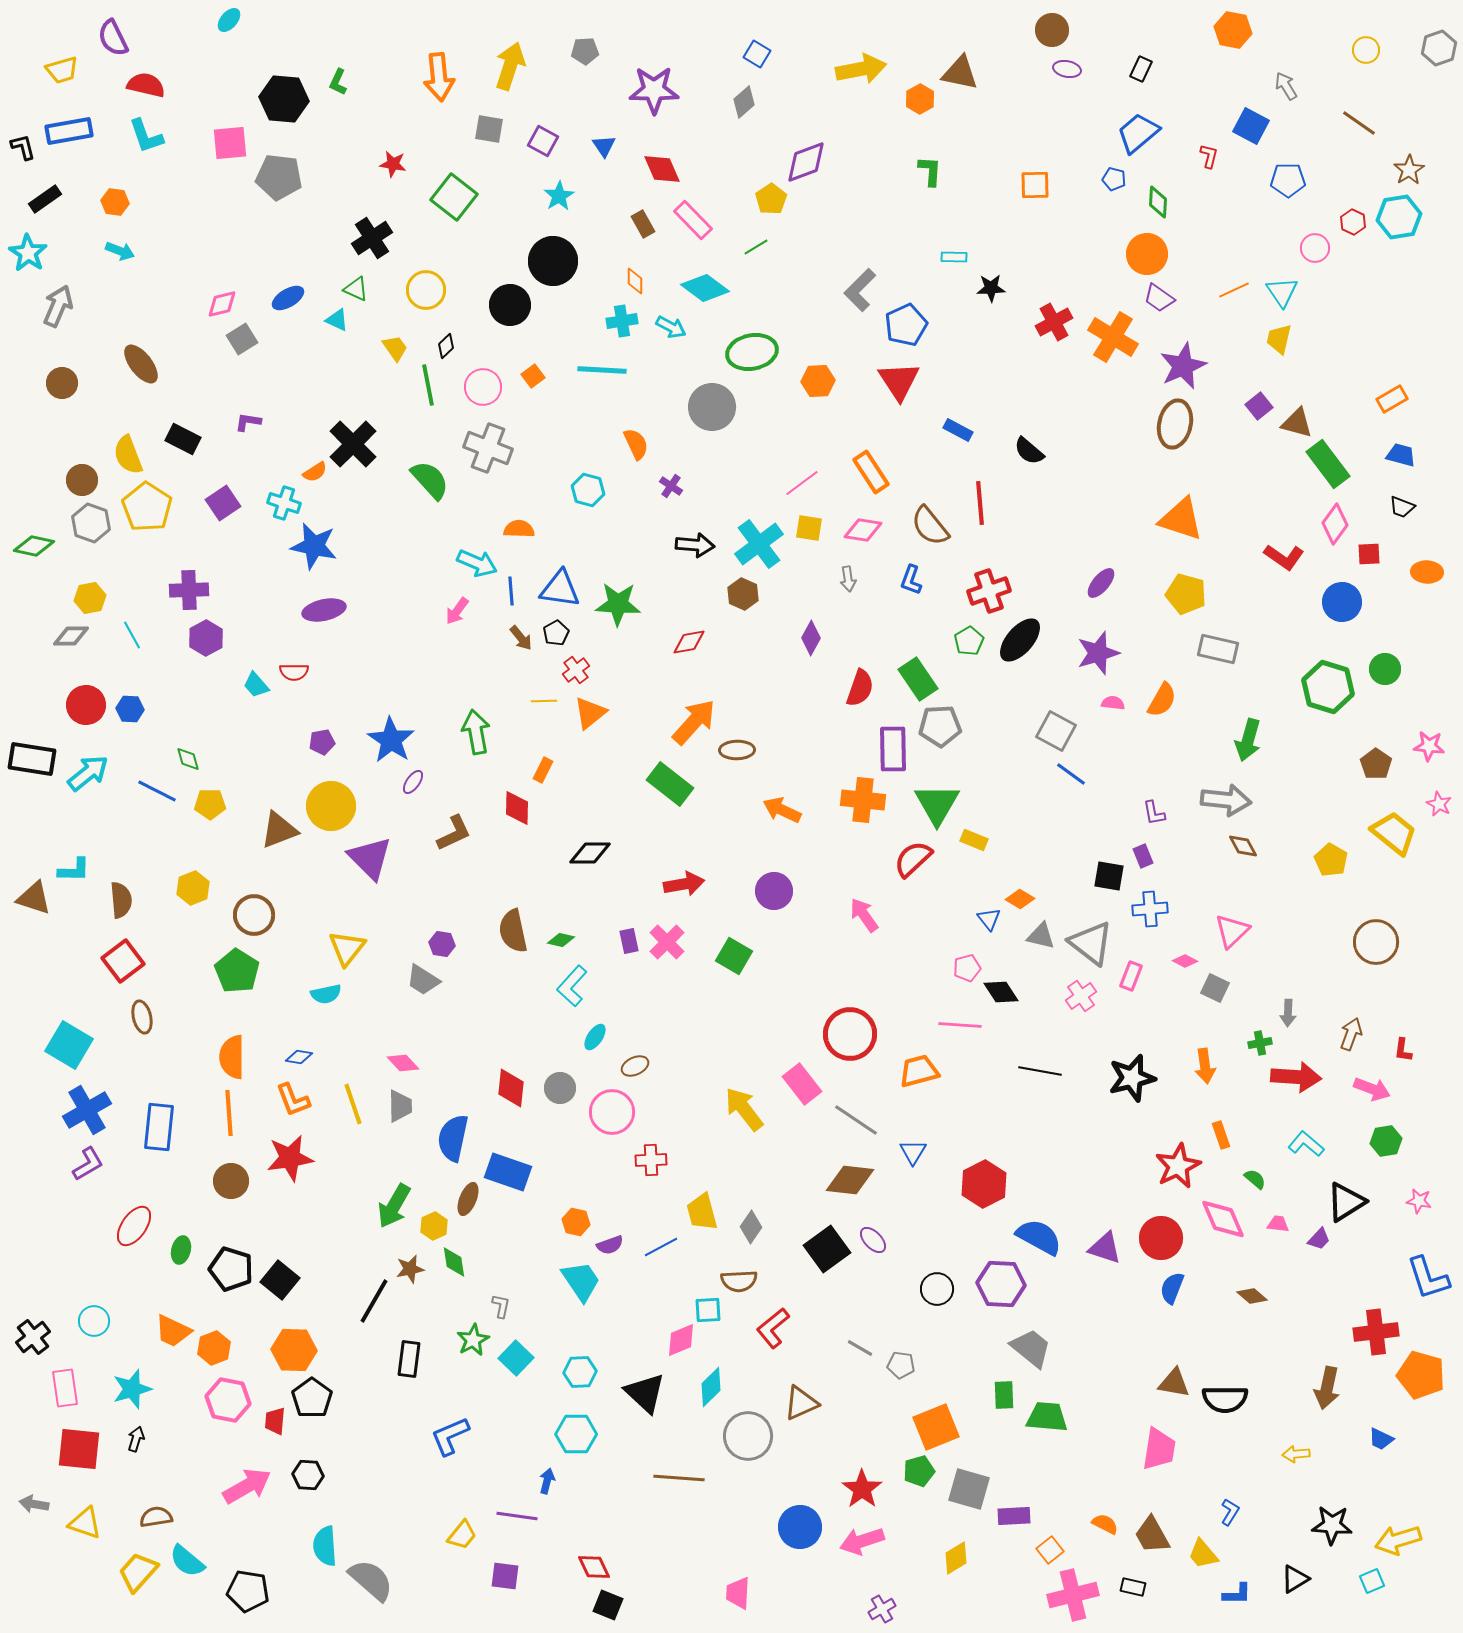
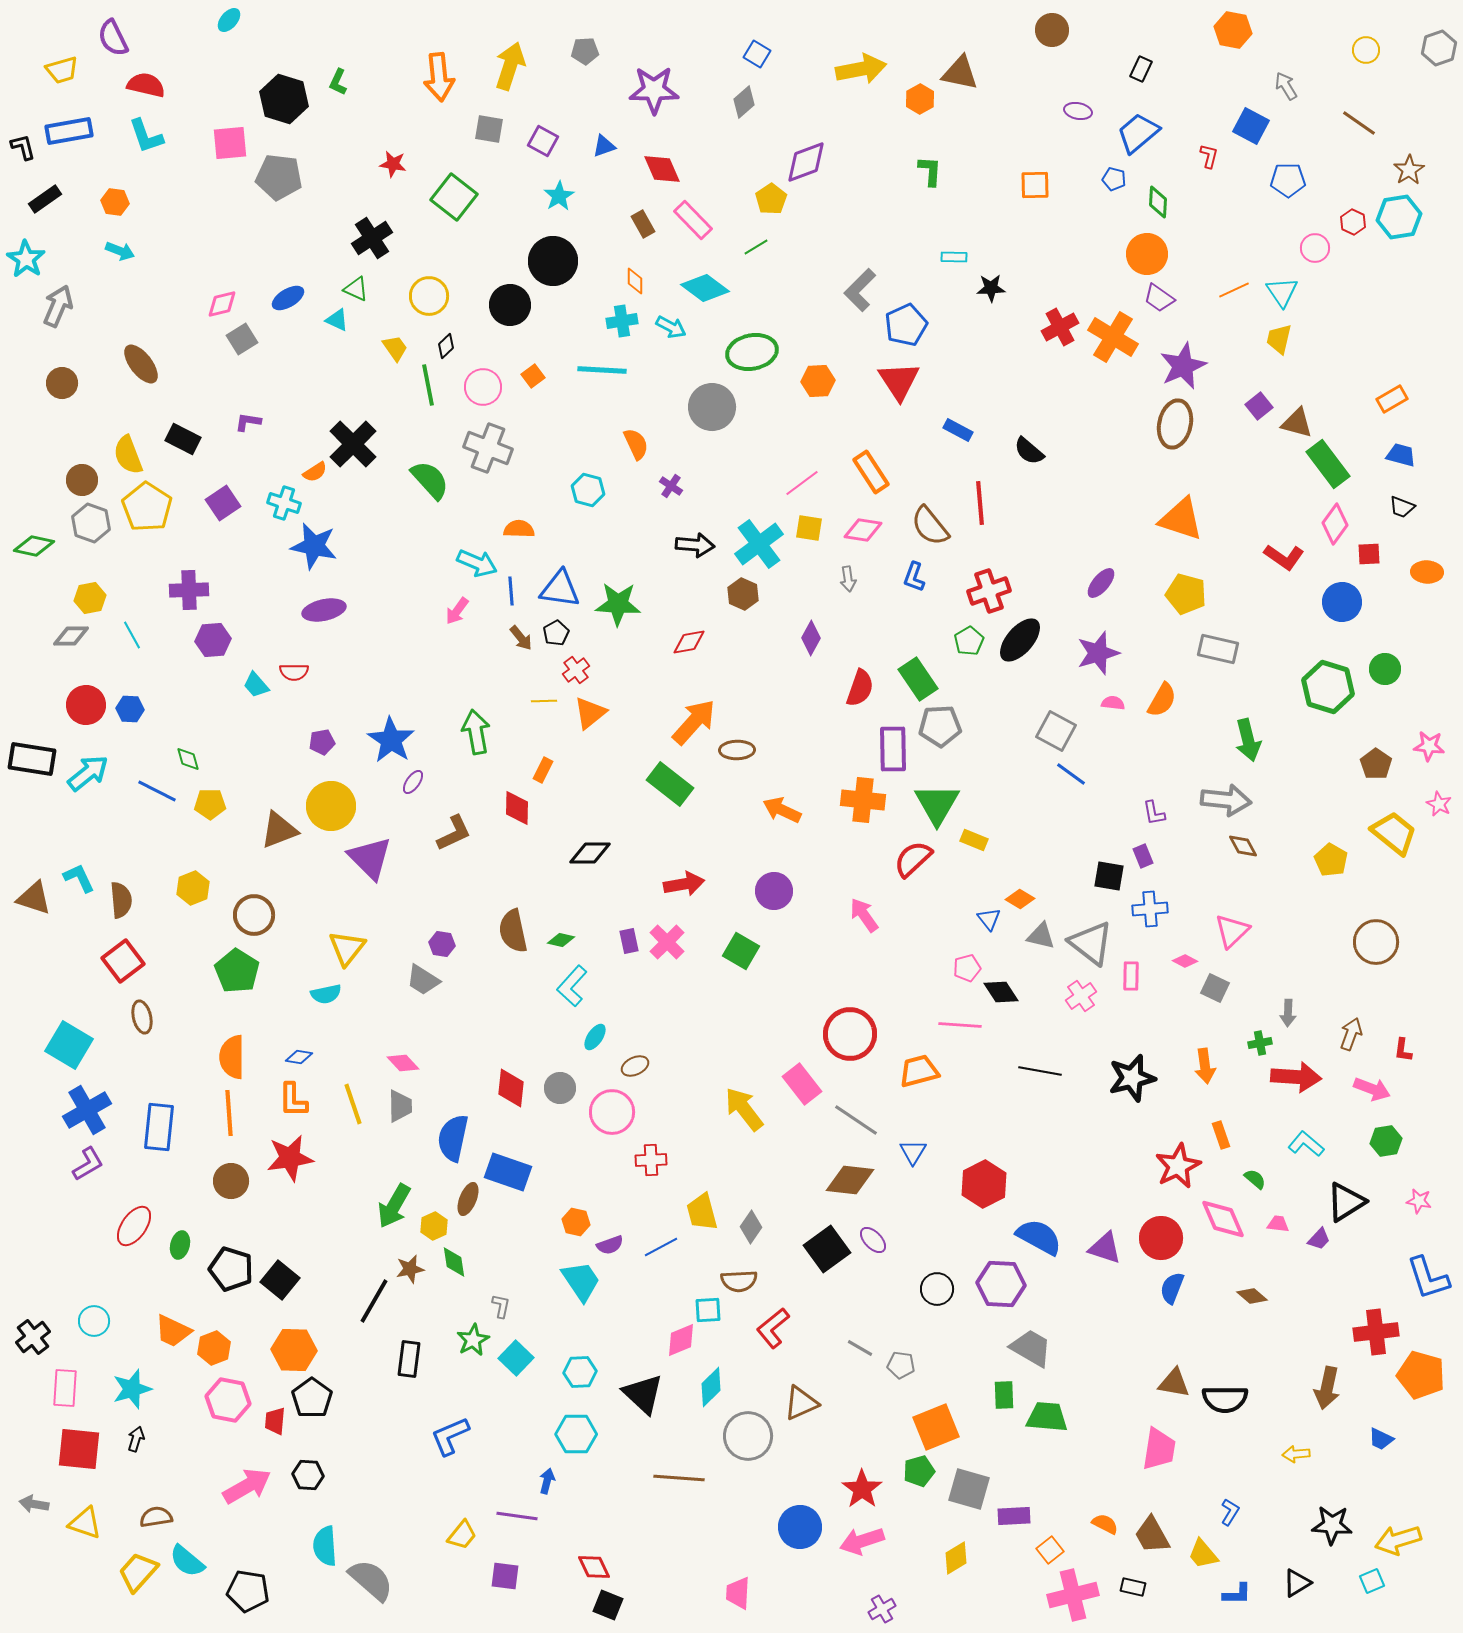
purple ellipse at (1067, 69): moved 11 px right, 42 px down
black hexagon at (284, 99): rotated 12 degrees clockwise
blue triangle at (604, 146): rotated 45 degrees clockwise
cyan star at (28, 253): moved 2 px left, 6 px down
yellow circle at (426, 290): moved 3 px right, 6 px down
red cross at (1054, 322): moved 6 px right, 5 px down
blue L-shape at (911, 580): moved 3 px right, 3 px up
purple hexagon at (206, 638): moved 7 px right, 2 px down; rotated 24 degrees clockwise
green arrow at (1248, 740): rotated 30 degrees counterclockwise
cyan L-shape at (74, 870): moved 5 px right, 8 px down; rotated 116 degrees counterclockwise
green square at (734, 956): moved 7 px right, 5 px up
pink rectangle at (1131, 976): rotated 20 degrees counterclockwise
orange L-shape at (293, 1100): rotated 21 degrees clockwise
green ellipse at (181, 1250): moved 1 px left, 5 px up
gray trapezoid at (1031, 1348): rotated 9 degrees counterclockwise
pink rectangle at (65, 1388): rotated 12 degrees clockwise
black triangle at (645, 1393): moved 2 px left, 1 px down
black triangle at (1295, 1579): moved 2 px right, 4 px down
